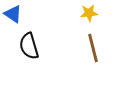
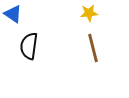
black semicircle: rotated 24 degrees clockwise
